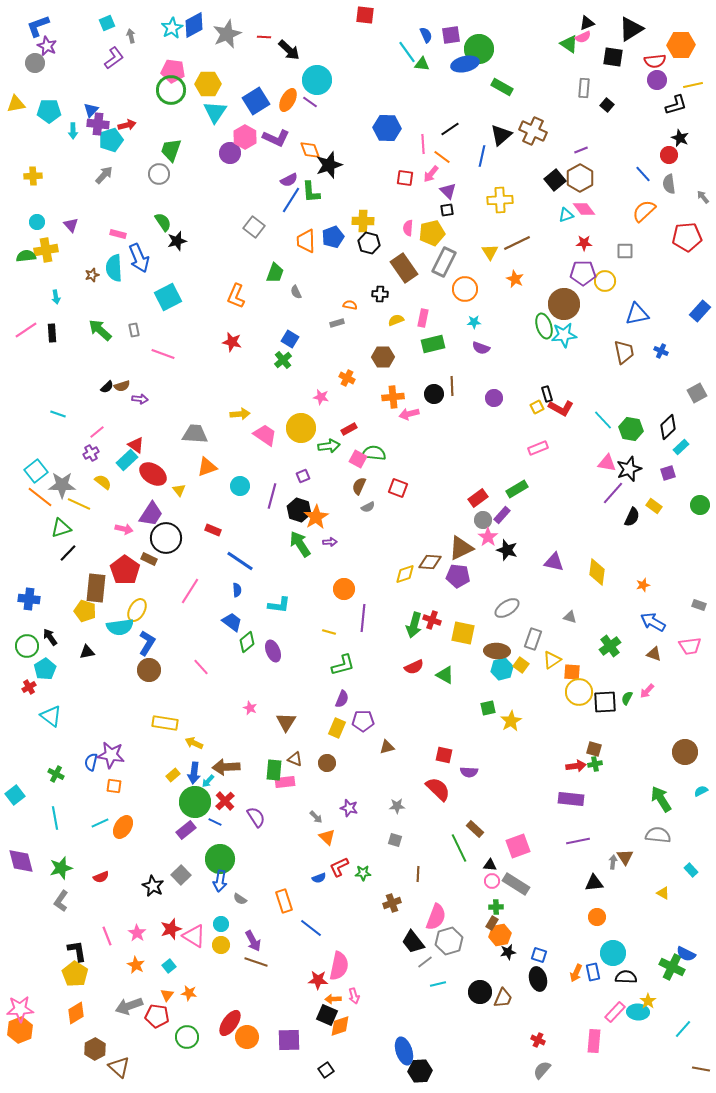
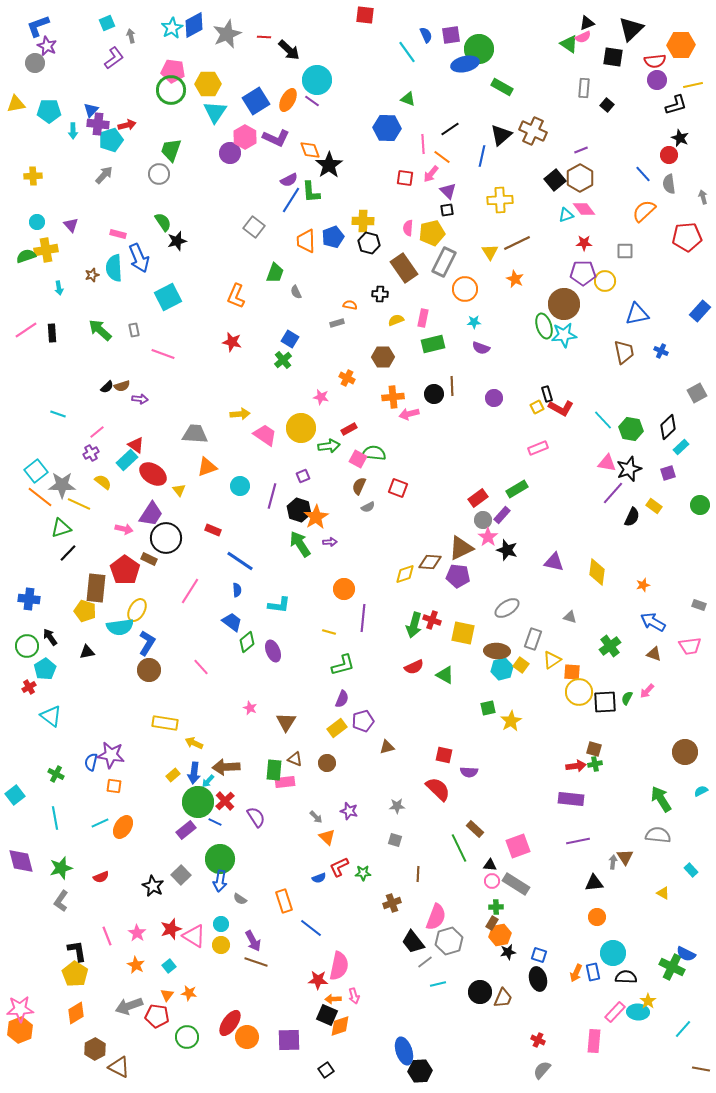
black triangle at (631, 29): rotated 12 degrees counterclockwise
green triangle at (422, 64): moved 14 px left, 35 px down; rotated 14 degrees clockwise
purple line at (310, 102): moved 2 px right, 1 px up
black star at (329, 165): rotated 16 degrees counterclockwise
gray arrow at (703, 197): rotated 24 degrees clockwise
green semicircle at (26, 256): rotated 12 degrees counterclockwise
cyan arrow at (56, 297): moved 3 px right, 9 px up
purple pentagon at (363, 721): rotated 15 degrees counterclockwise
yellow rectangle at (337, 728): rotated 30 degrees clockwise
green circle at (195, 802): moved 3 px right
purple star at (349, 808): moved 3 px down
brown triangle at (119, 1067): rotated 15 degrees counterclockwise
